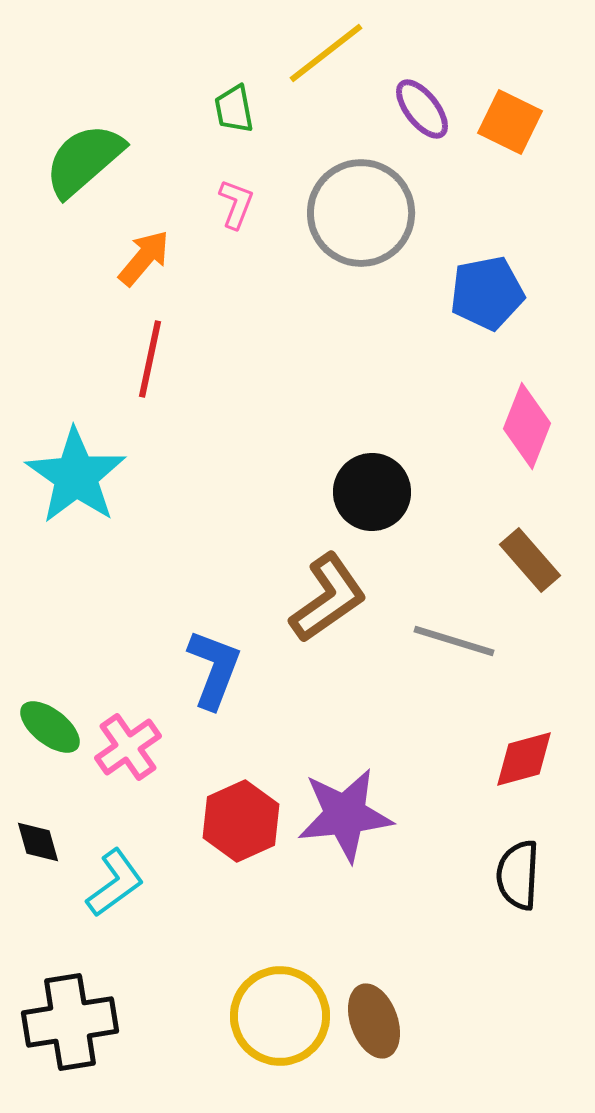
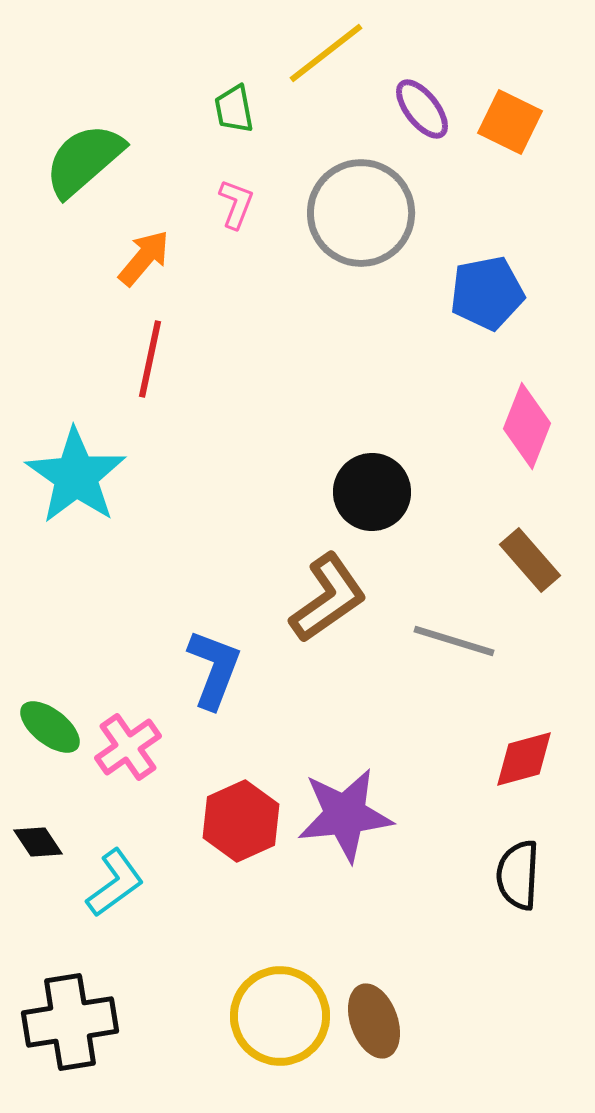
black diamond: rotated 18 degrees counterclockwise
